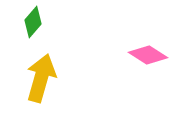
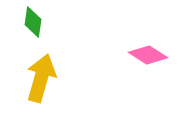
green diamond: rotated 32 degrees counterclockwise
